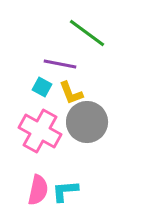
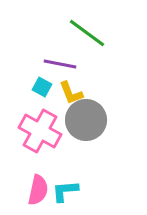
gray circle: moved 1 px left, 2 px up
